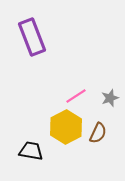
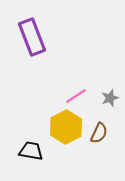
brown semicircle: moved 1 px right
